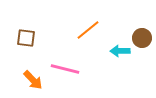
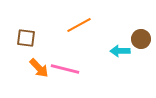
orange line: moved 9 px left, 5 px up; rotated 10 degrees clockwise
brown circle: moved 1 px left, 1 px down
orange arrow: moved 6 px right, 12 px up
